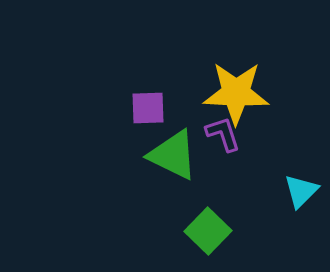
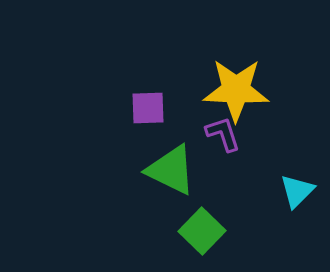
yellow star: moved 3 px up
green triangle: moved 2 px left, 15 px down
cyan triangle: moved 4 px left
green square: moved 6 px left
